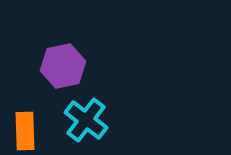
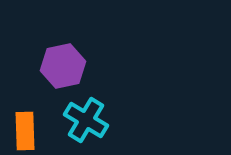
cyan cross: rotated 6 degrees counterclockwise
